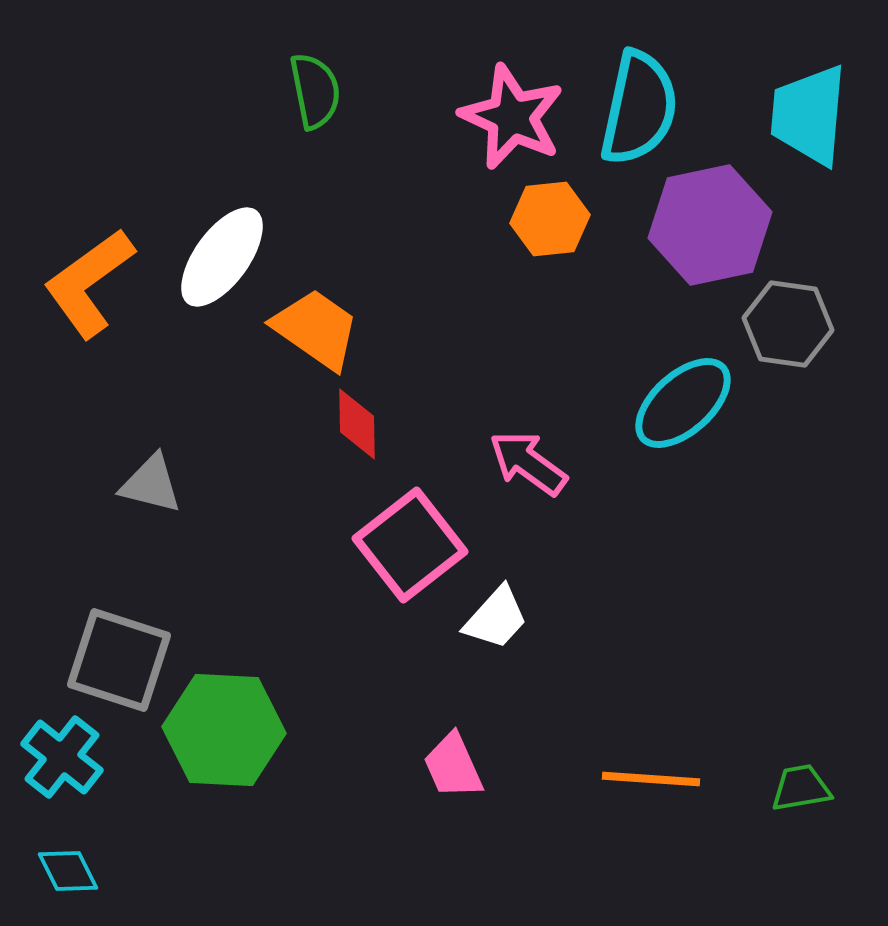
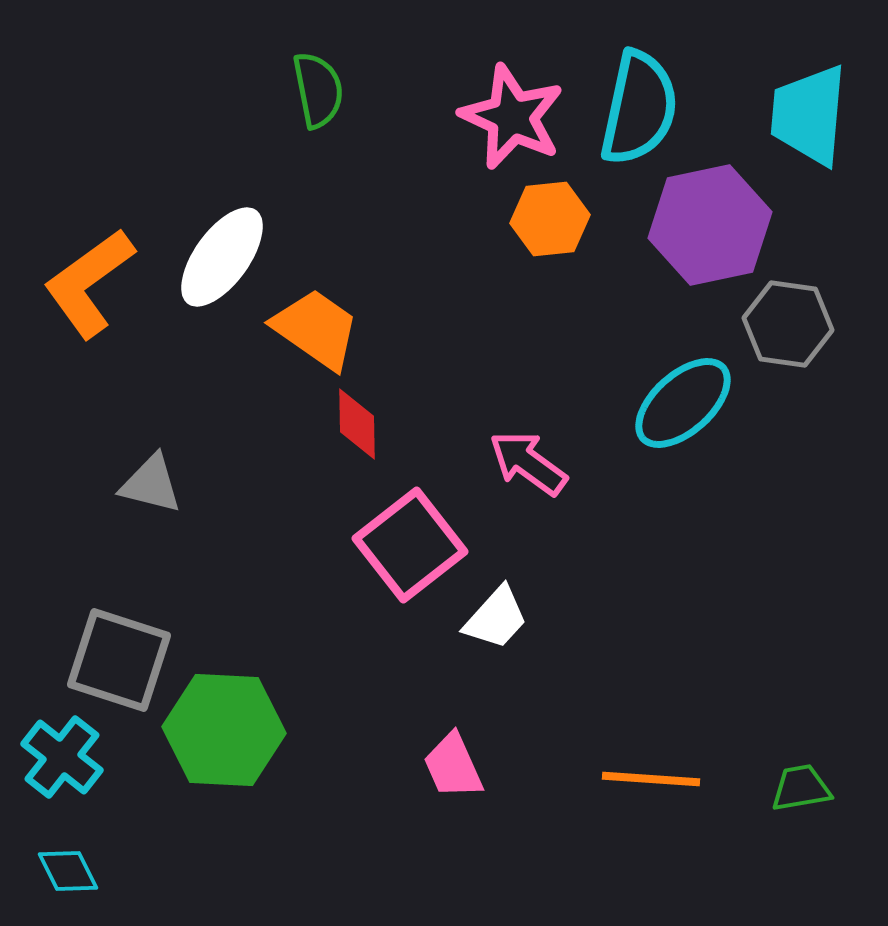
green semicircle: moved 3 px right, 1 px up
